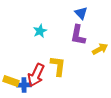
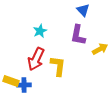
blue triangle: moved 2 px right, 3 px up
red arrow: moved 16 px up
